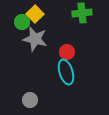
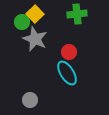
green cross: moved 5 px left, 1 px down
gray star: rotated 10 degrees clockwise
red circle: moved 2 px right
cyan ellipse: moved 1 px right, 1 px down; rotated 15 degrees counterclockwise
